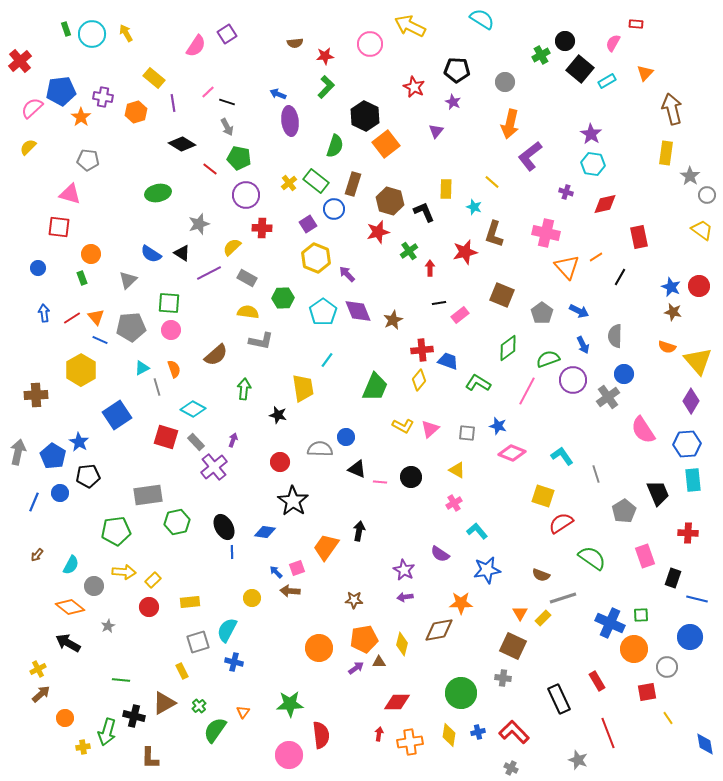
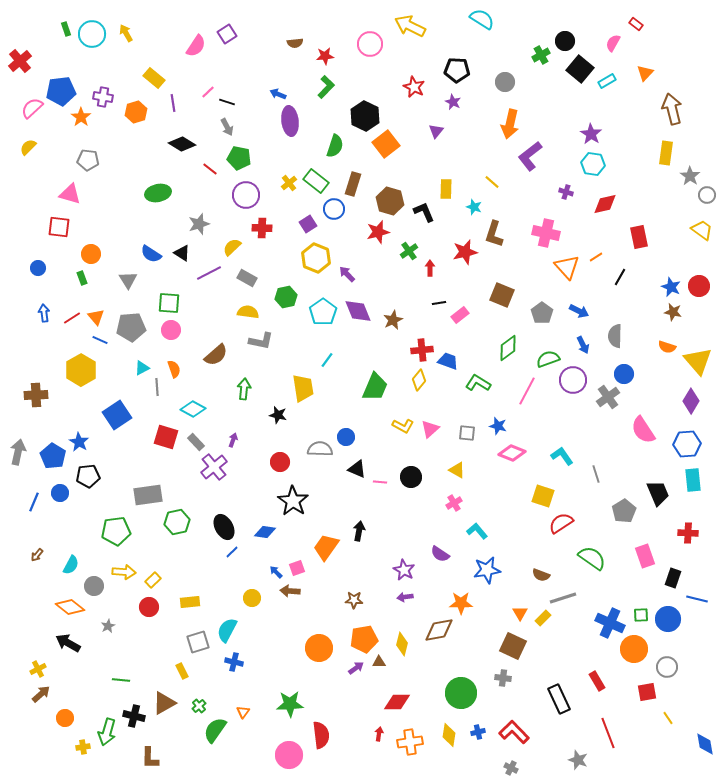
red rectangle at (636, 24): rotated 32 degrees clockwise
gray triangle at (128, 280): rotated 18 degrees counterclockwise
green hexagon at (283, 298): moved 3 px right, 1 px up; rotated 10 degrees counterclockwise
gray line at (157, 387): rotated 12 degrees clockwise
blue line at (232, 552): rotated 48 degrees clockwise
blue circle at (690, 637): moved 22 px left, 18 px up
